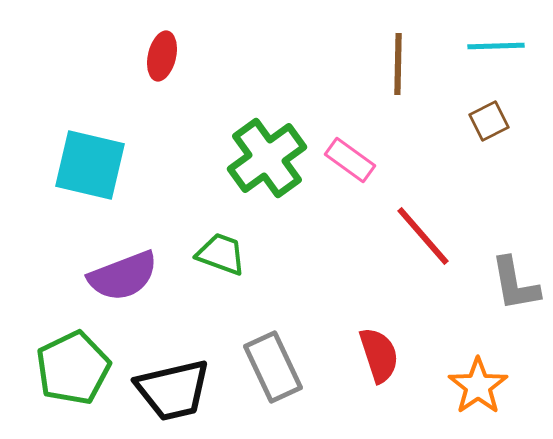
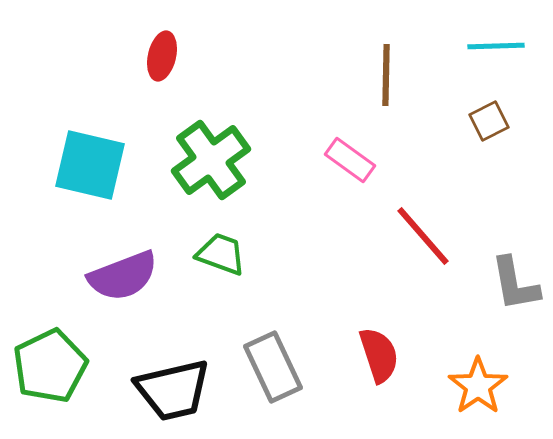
brown line: moved 12 px left, 11 px down
green cross: moved 56 px left, 2 px down
green pentagon: moved 23 px left, 2 px up
